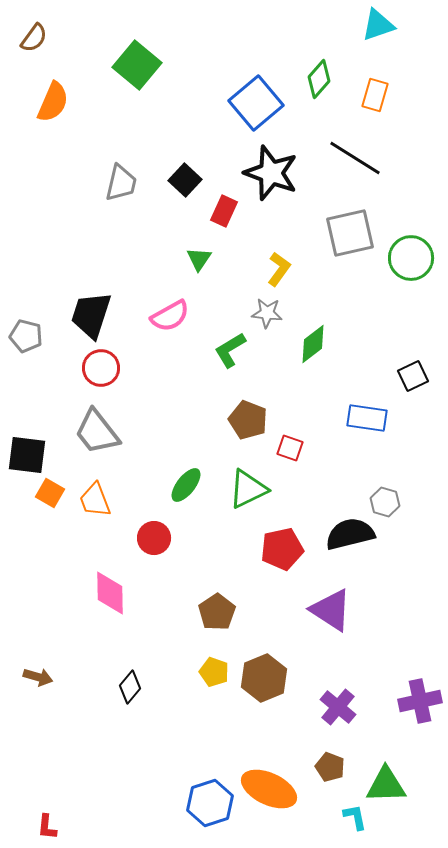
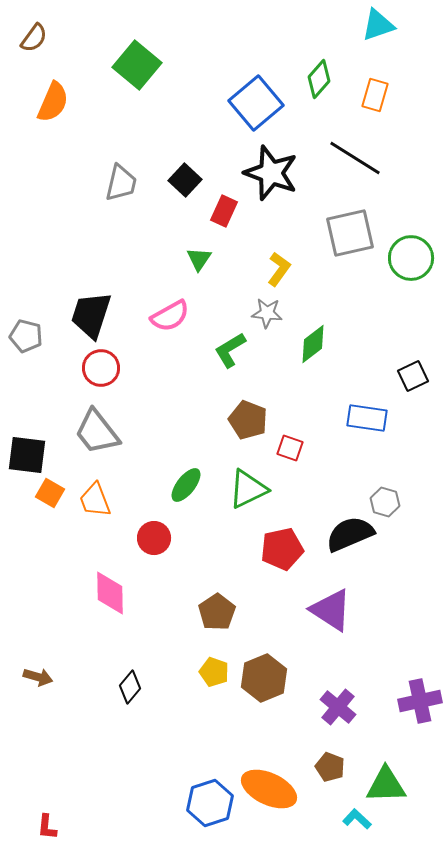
black semicircle at (350, 534): rotated 9 degrees counterclockwise
cyan L-shape at (355, 817): moved 2 px right, 2 px down; rotated 36 degrees counterclockwise
